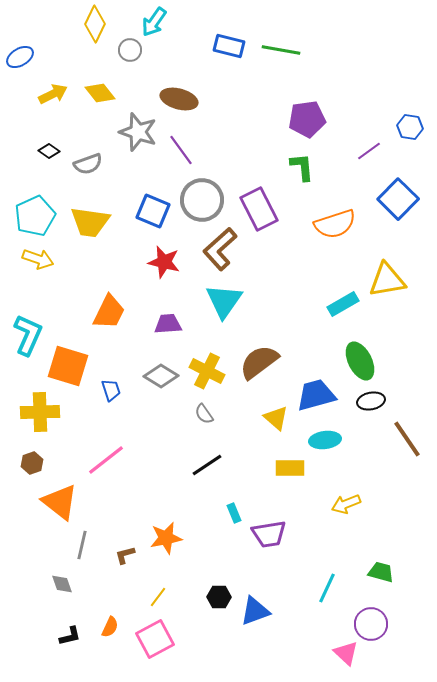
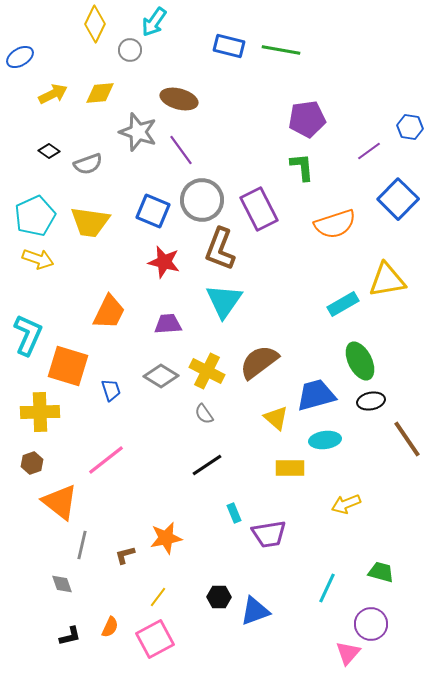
yellow diamond at (100, 93): rotated 56 degrees counterclockwise
brown L-shape at (220, 249): rotated 27 degrees counterclockwise
pink triangle at (346, 653): moved 2 px right; rotated 28 degrees clockwise
